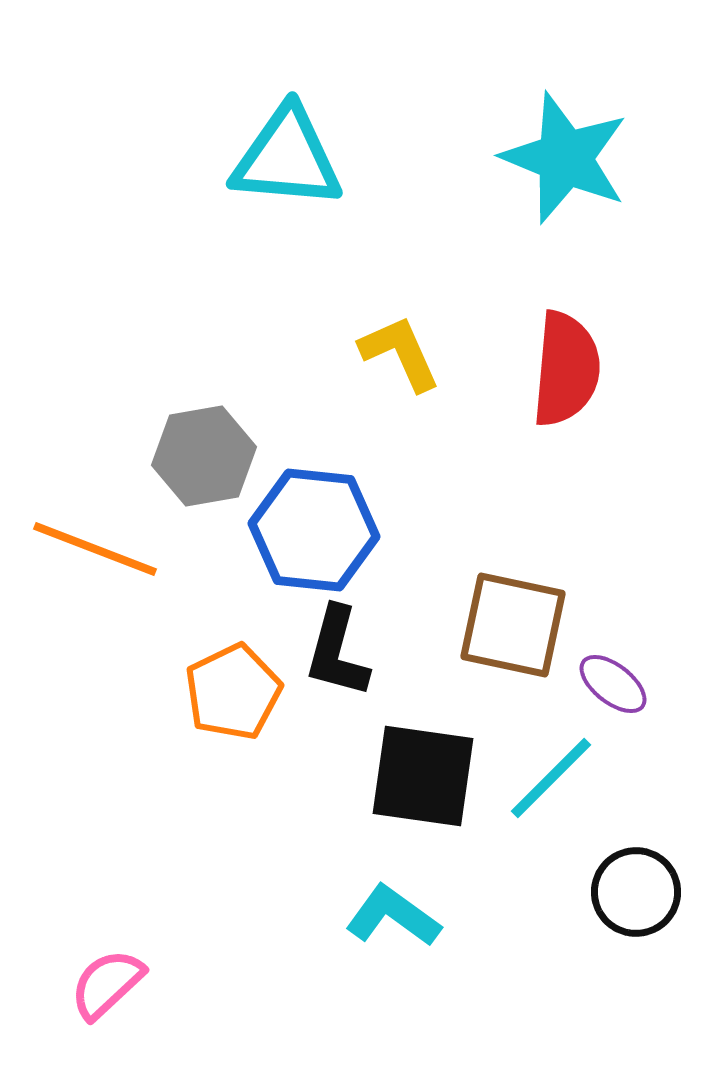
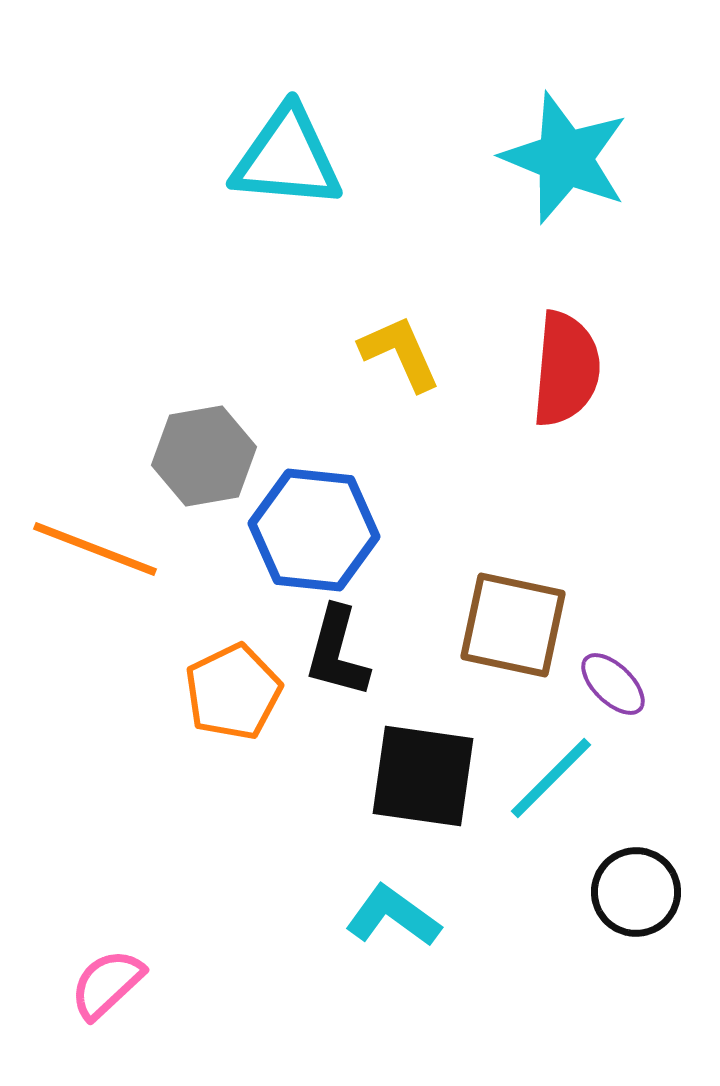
purple ellipse: rotated 6 degrees clockwise
